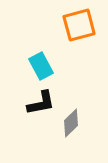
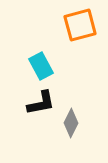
orange square: moved 1 px right
gray diamond: rotated 20 degrees counterclockwise
